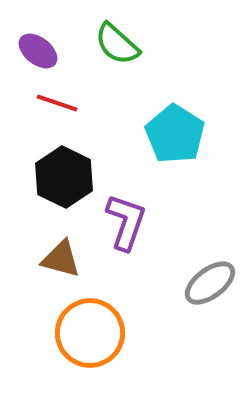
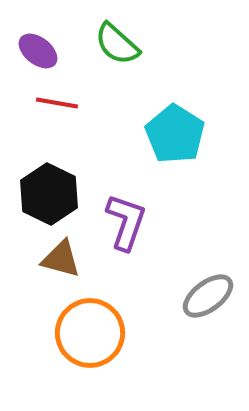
red line: rotated 9 degrees counterclockwise
black hexagon: moved 15 px left, 17 px down
gray ellipse: moved 2 px left, 13 px down
